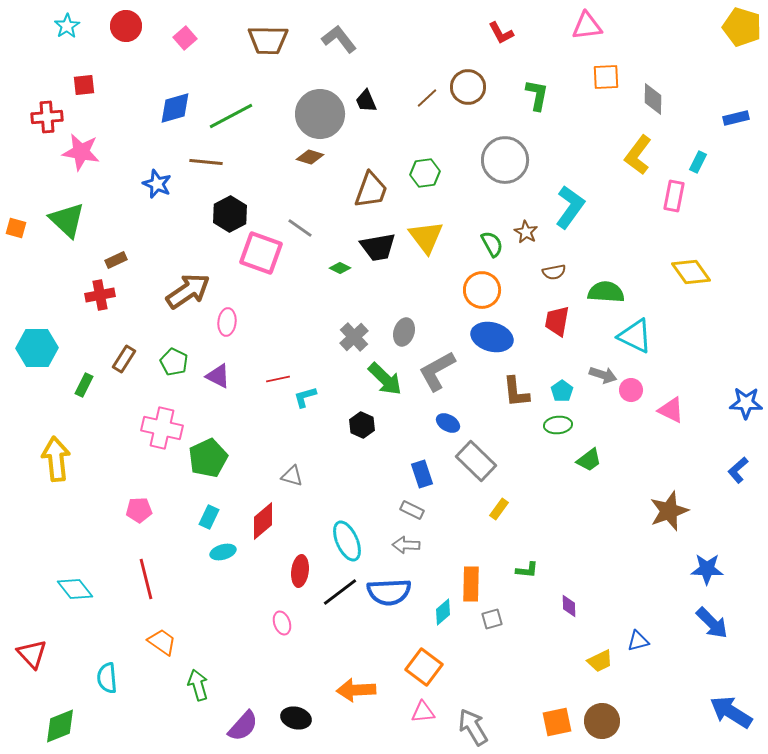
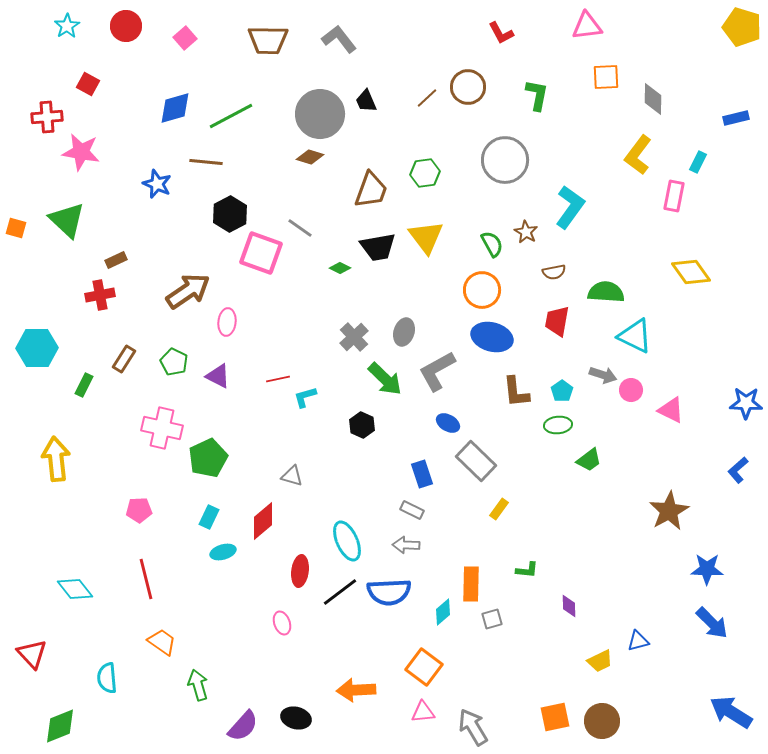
red square at (84, 85): moved 4 px right, 1 px up; rotated 35 degrees clockwise
brown star at (669, 511): rotated 9 degrees counterclockwise
orange square at (557, 722): moved 2 px left, 5 px up
